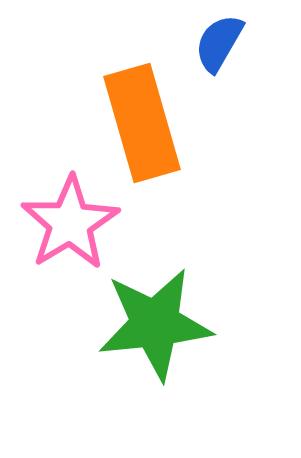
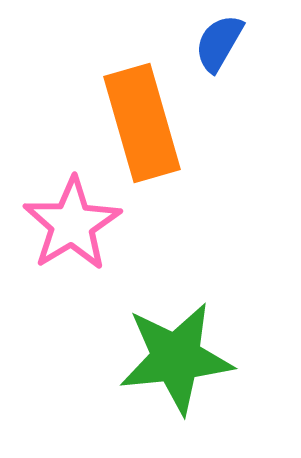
pink star: moved 2 px right, 1 px down
green star: moved 21 px right, 34 px down
